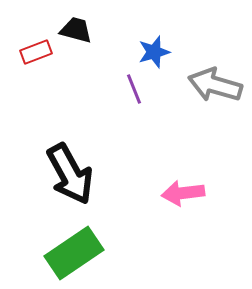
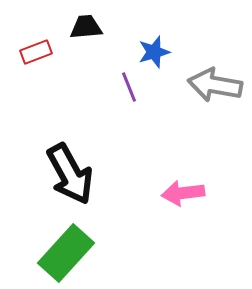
black trapezoid: moved 10 px right, 3 px up; rotated 20 degrees counterclockwise
gray arrow: rotated 6 degrees counterclockwise
purple line: moved 5 px left, 2 px up
green rectangle: moved 8 px left; rotated 14 degrees counterclockwise
